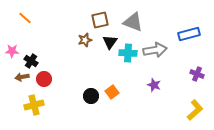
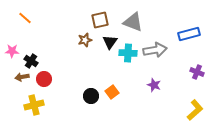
purple cross: moved 2 px up
